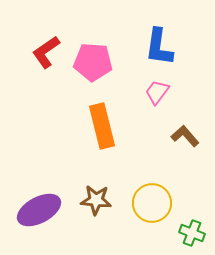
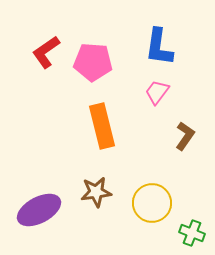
brown L-shape: rotated 76 degrees clockwise
brown star: moved 8 px up; rotated 12 degrees counterclockwise
